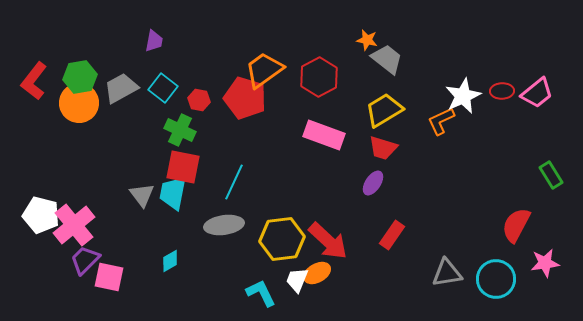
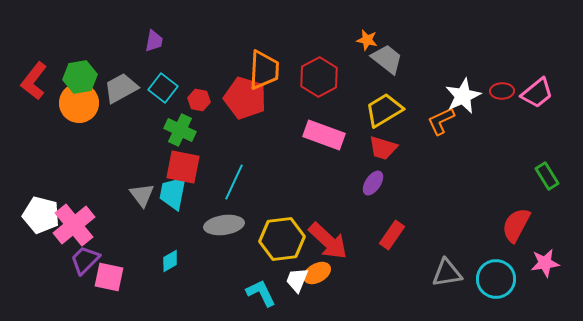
orange trapezoid at (264, 70): rotated 129 degrees clockwise
green rectangle at (551, 175): moved 4 px left, 1 px down
